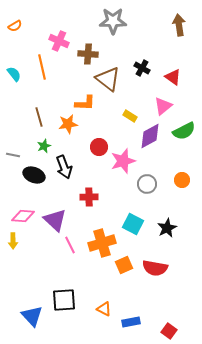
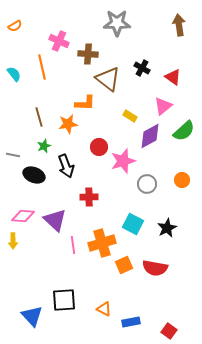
gray star: moved 4 px right, 2 px down
green semicircle: rotated 15 degrees counterclockwise
black arrow: moved 2 px right, 1 px up
pink line: moved 3 px right; rotated 18 degrees clockwise
